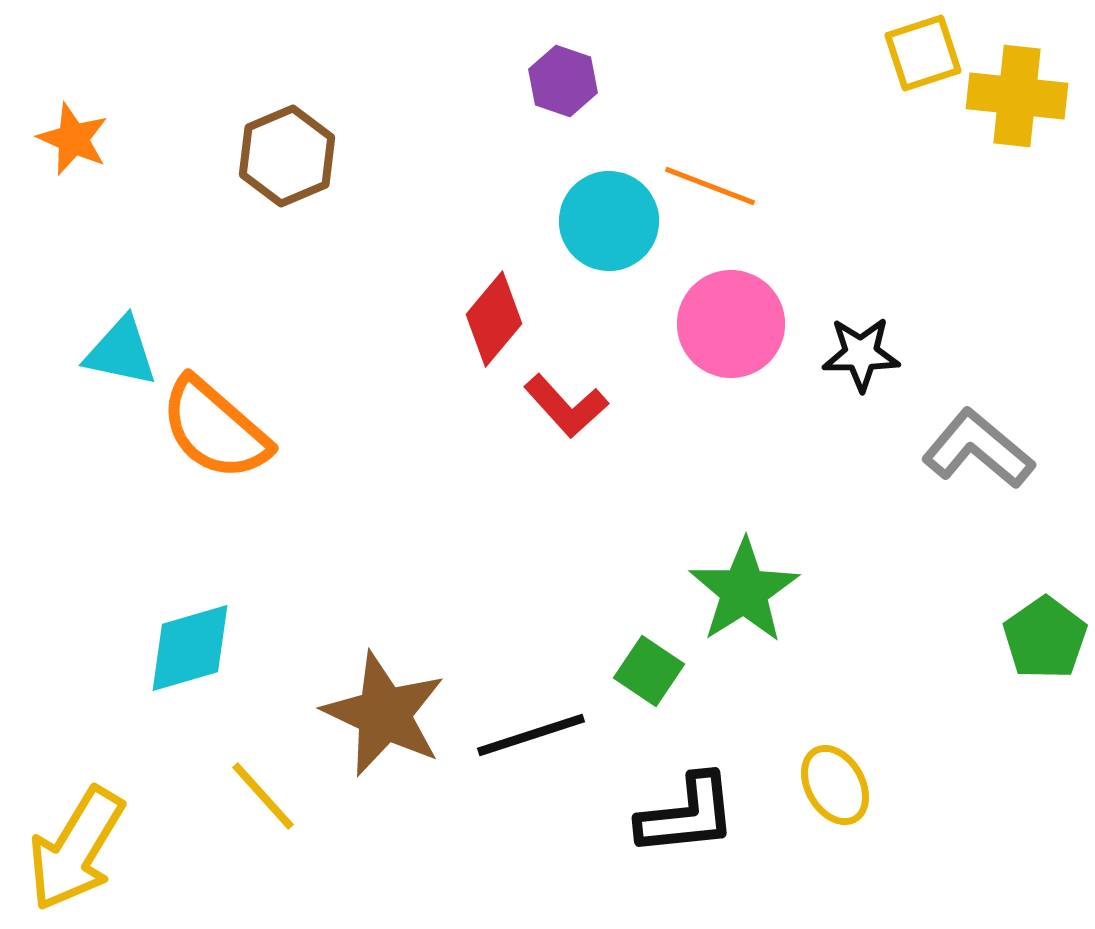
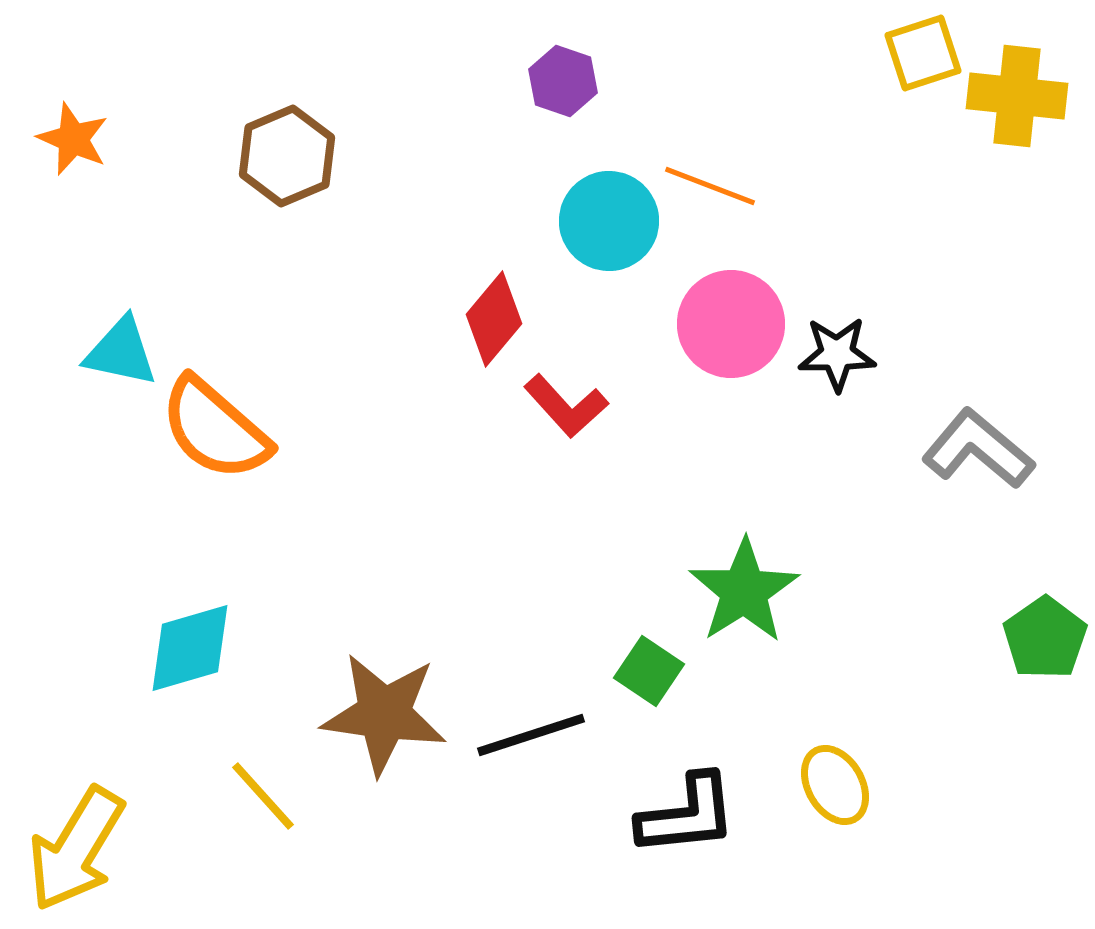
black star: moved 24 px left
brown star: rotated 17 degrees counterclockwise
